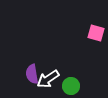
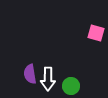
purple semicircle: moved 2 px left
white arrow: rotated 55 degrees counterclockwise
